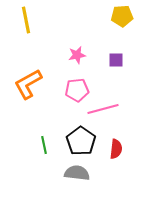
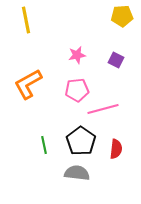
purple square: rotated 28 degrees clockwise
